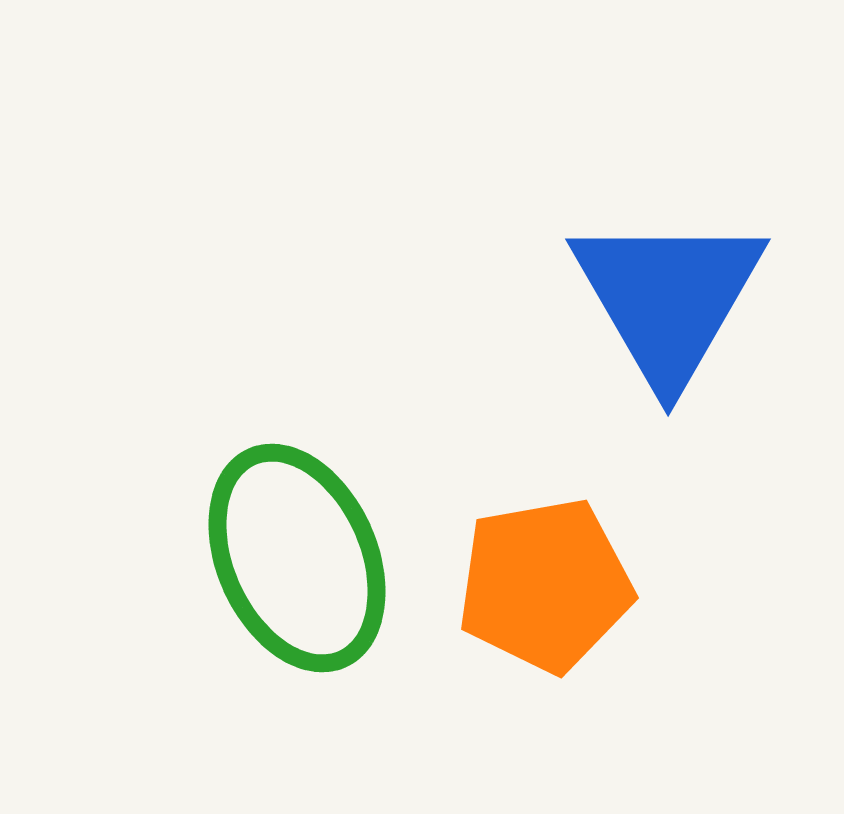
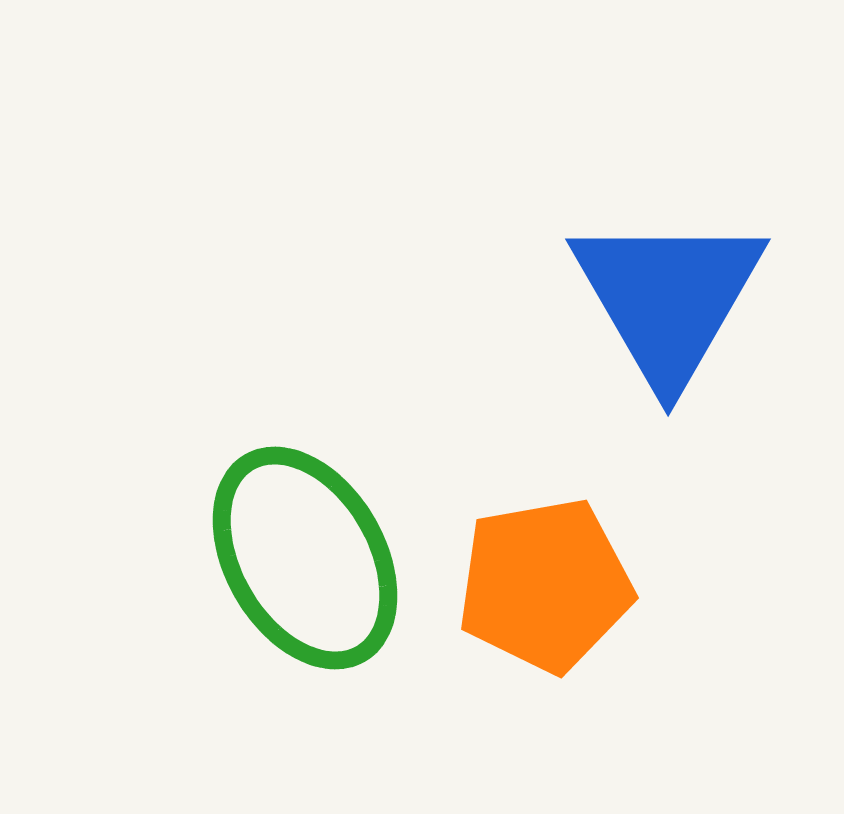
green ellipse: moved 8 px right; rotated 6 degrees counterclockwise
